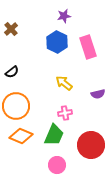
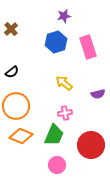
blue hexagon: moved 1 px left; rotated 15 degrees clockwise
